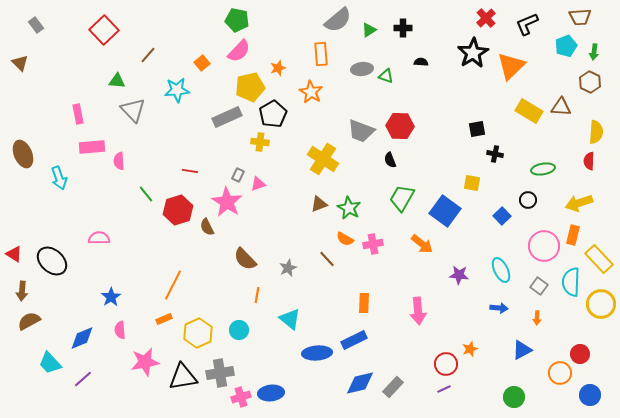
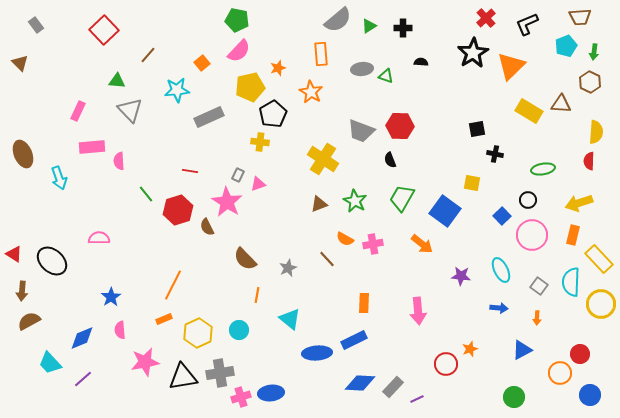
green triangle at (369, 30): moved 4 px up
brown triangle at (561, 107): moved 3 px up
gray triangle at (133, 110): moved 3 px left
pink rectangle at (78, 114): moved 3 px up; rotated 36 degrees clockwise
gray rectangle at (227, 117): moved 18 px left
green star at (349, 208): moved 6 px right, 7 px up
pink circle at (544, 246): moved 12 px left, 11 px up
purple star at (459, 275): moved 2 px right, 1 px down
blue diamond at (360, 383): rotated 16 degrees clockwise
purple line at (444, 389): moved 27 px left, 10 px down
